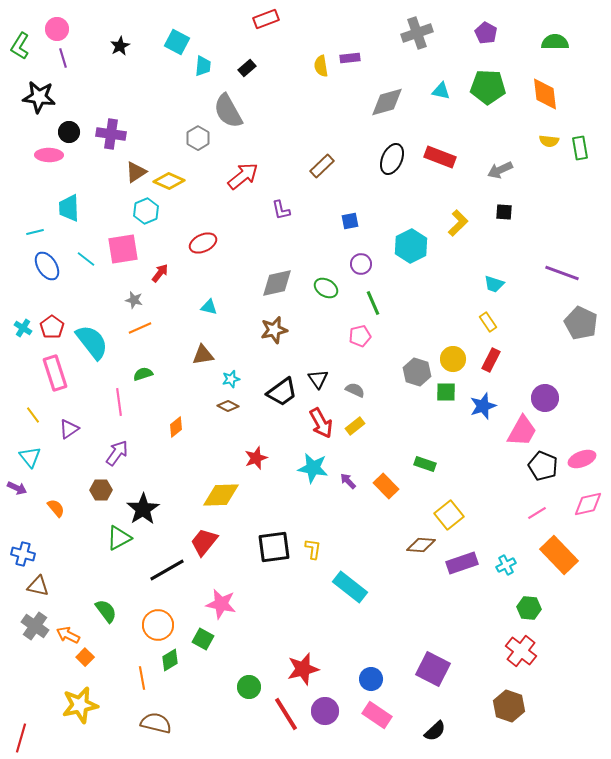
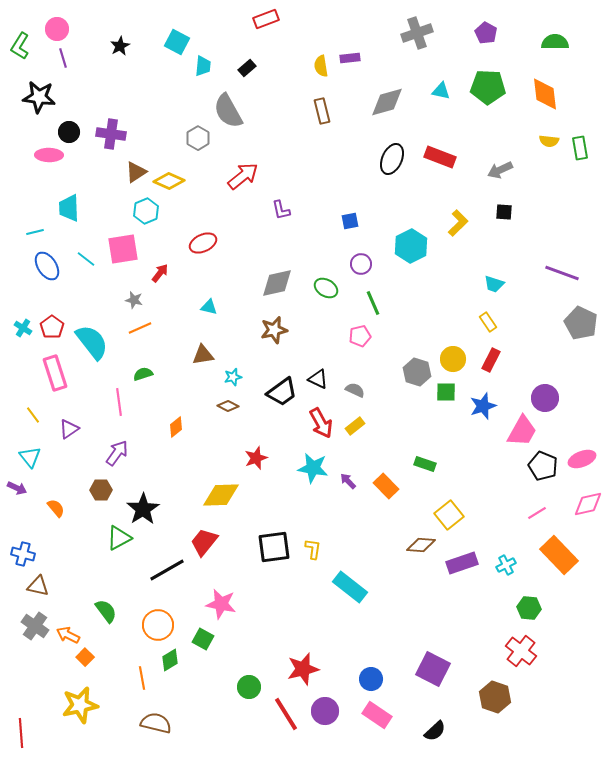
brown rectangle at (322, 166): moved 55 px up; rotated 60 degrees counterclockwise
cyan star at (231, 379): moved 2 px right, 2 px up
black triangle at (318, 379): rotated 30 degrees counterclockwise
brown hexagon at (509, 706): moved 14 px left, 9 px up
red line at (21, 738): moved 5 px up; rotated 20 degrees counterclockwise
